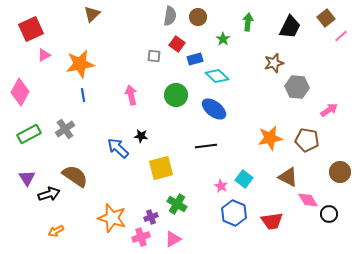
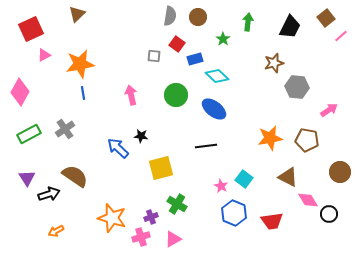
brown triangle at (92, 14): moved 15 px left
blue line at (83, 95): moved 2 px up
